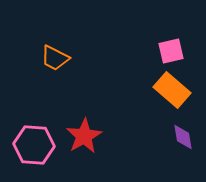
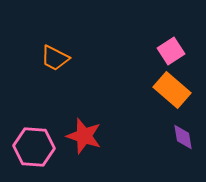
pink square: rotated 20 degrees counterclockwise
red star: rotated 24 degrees counterclockwise
pink hexagon: moved 2 px down
